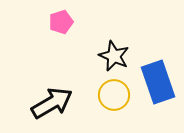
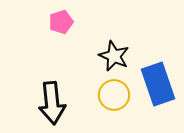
blue rectangle: moved 2 px down
black arrow: rotated 114 degrees clockwise
